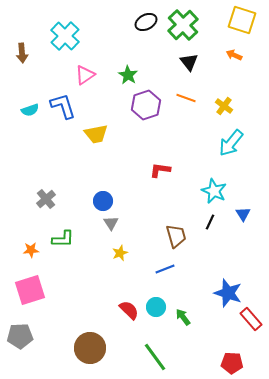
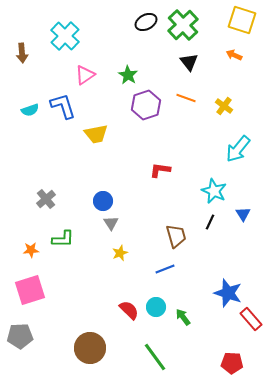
cyan arrow: moved 7 px right, 6 px down
